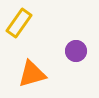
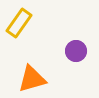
orange triangle: moved 5 px down
